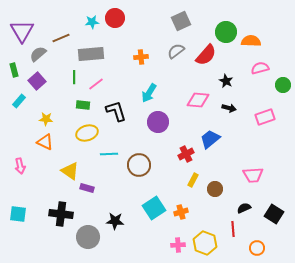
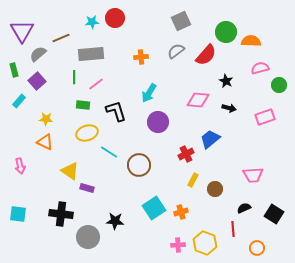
green circle at (283, 85): moved 4 px left
cyan line at (109, 154): moved 2 px up; rotated 36 degrees clockwise
